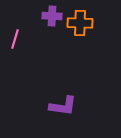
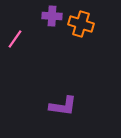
orange cross: moved 1 px right, 1 px down; rotated 15 degrees clockwise
pink line: rotated 18 degrees clockwise
